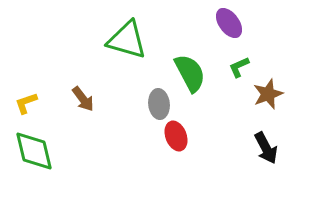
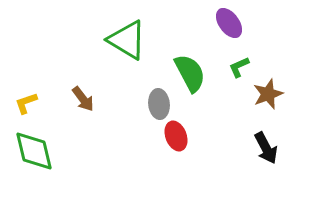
green triangle: rotated 15 degrees clockwise
